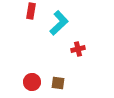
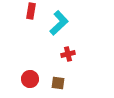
red cross: moved 10 px left, 5 px down
red circle: moved 2 px left, 3 px up
